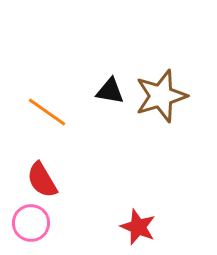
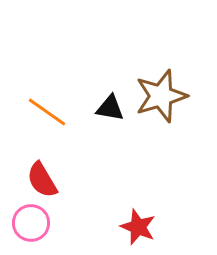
black triangle: moved 17 px down
